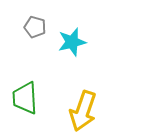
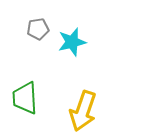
gray pentagon: moved 3 px right, 2 px down; rotated 25 degrees counterclockwise
